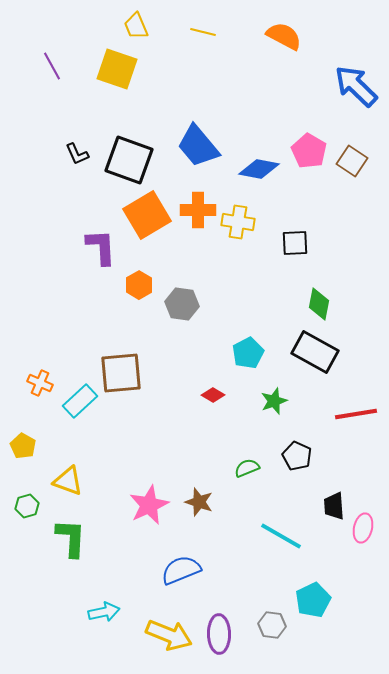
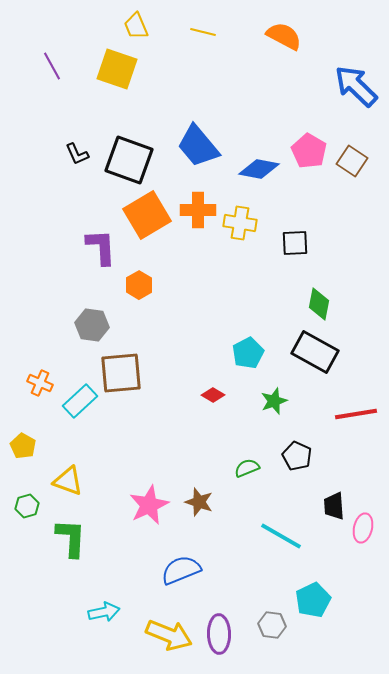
yellow cross at (238, 222): moved 2 px right, 1 px down
gray hexagon at (182, 304): moved 90 px left, 21 px down
